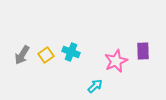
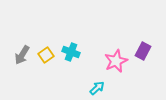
purple rectangle: rotated 30 degrees clockwise
cyan arrow: moved 2 px right, 2 px down
